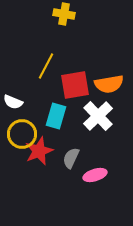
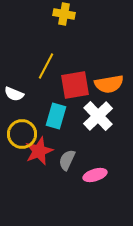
white semicircle: moved 1 px right, 8 px up
gray semicircle: moved 4 px left, 2 px down
